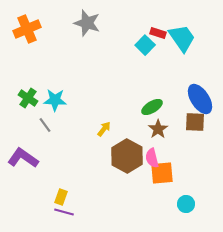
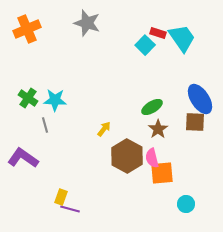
gray line: rotated 21 degrees clockwise
purple line: moved 6 px right, 3 px up
